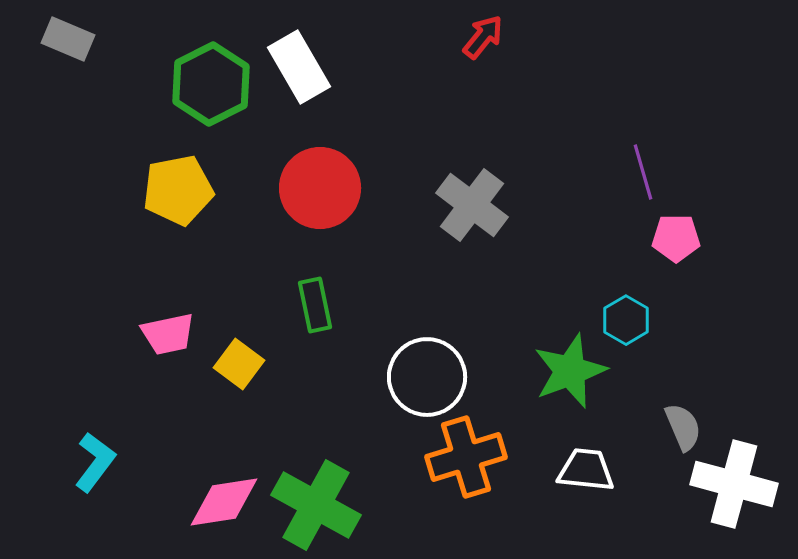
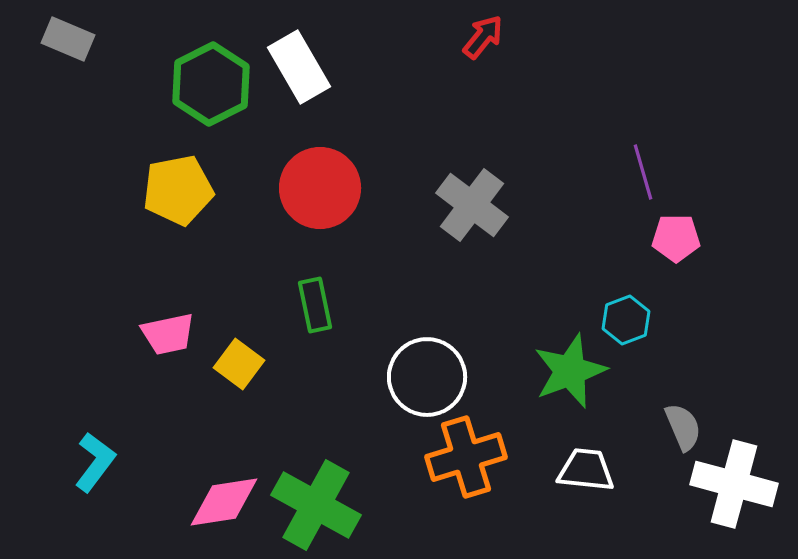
cyan hexagon: rotated 9 degrees clockwise
